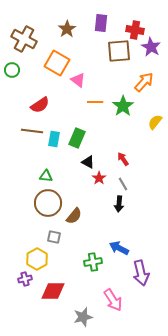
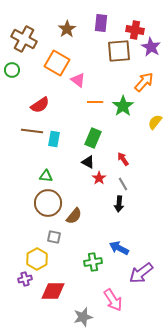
green rectangle: moved 16 px right
purple arrow: rotated 65 degrees clockwise
